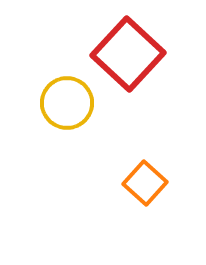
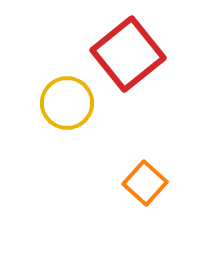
red square: rotated 8 degrees clockwise
